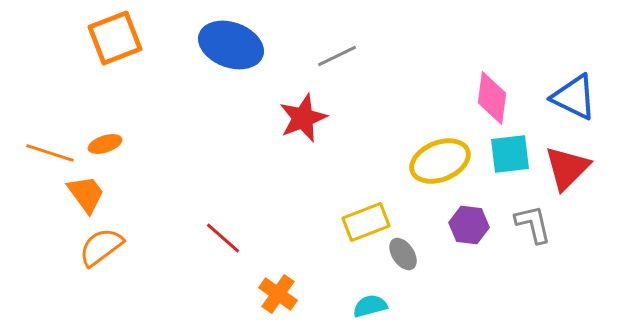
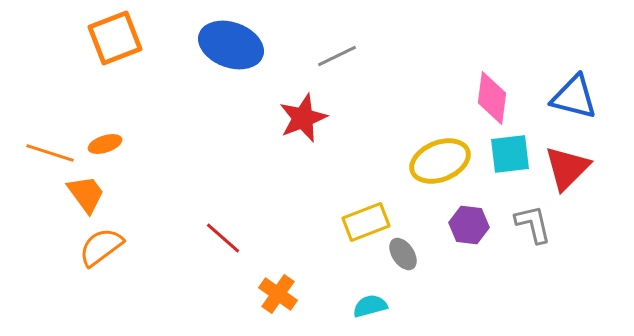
blue triangle: rotated 12 degrees counterclockwise
